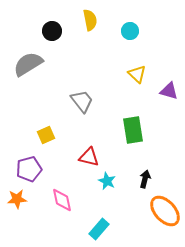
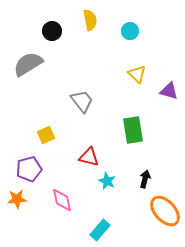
cyan rectangle: moved 1 px right, 1 px down
